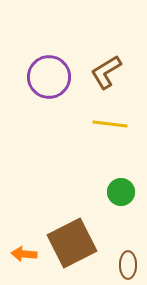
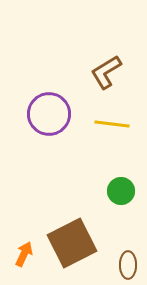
purple circle: moved 37 px down
yellow line: moved 2 px right
green circle: moved 1 px up
orange arrow: rotated 110 degrees clockwise
